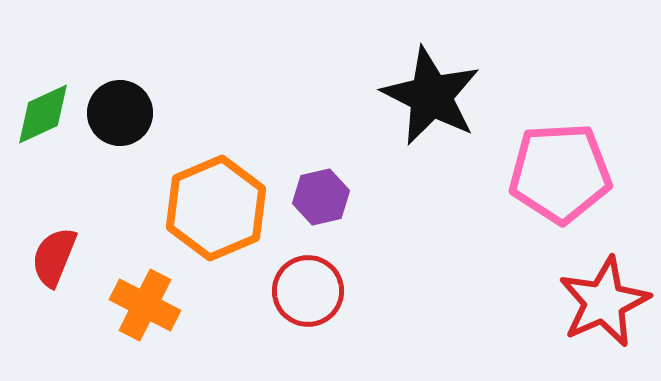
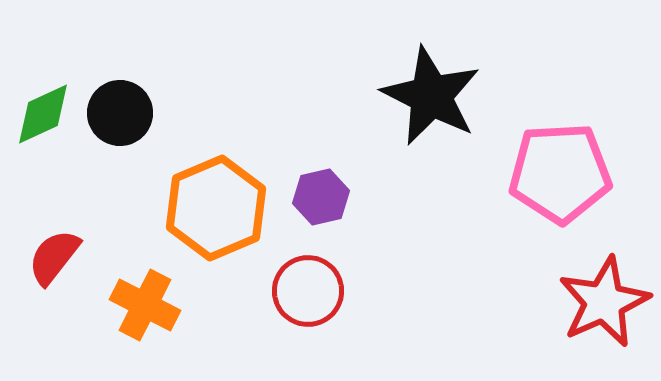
red semicircle: rotated 16 degrees clockwise
